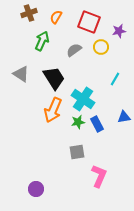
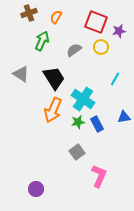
red square: moved 7 px right
gray square: rotated 28 degrees counterclockwise
